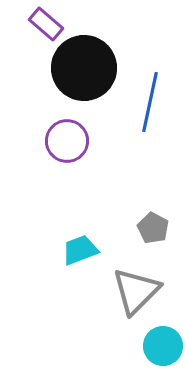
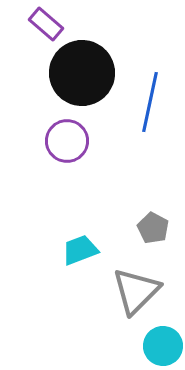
black circle: moved 2 px left, 5 px down
